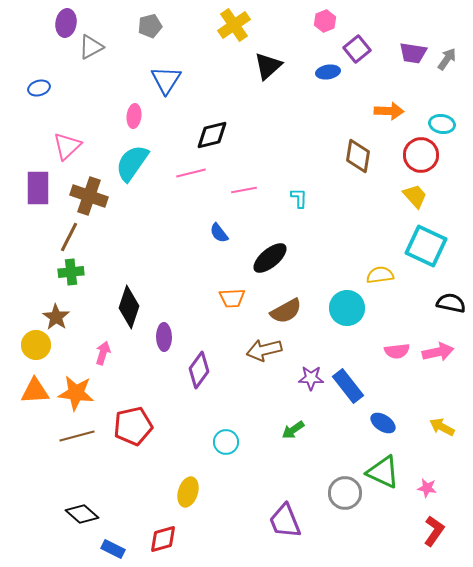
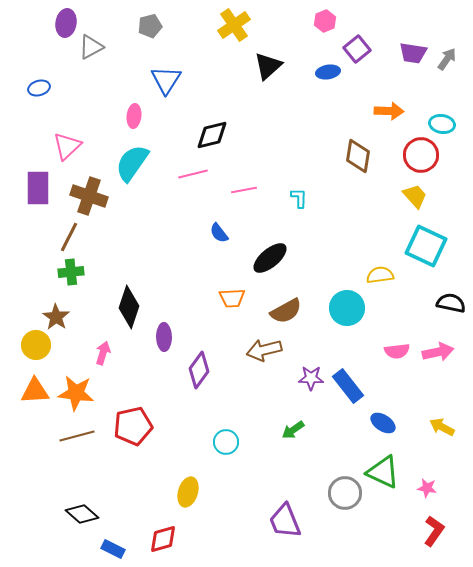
pink line at (191, 173): moved 2 px right, 1 px down
